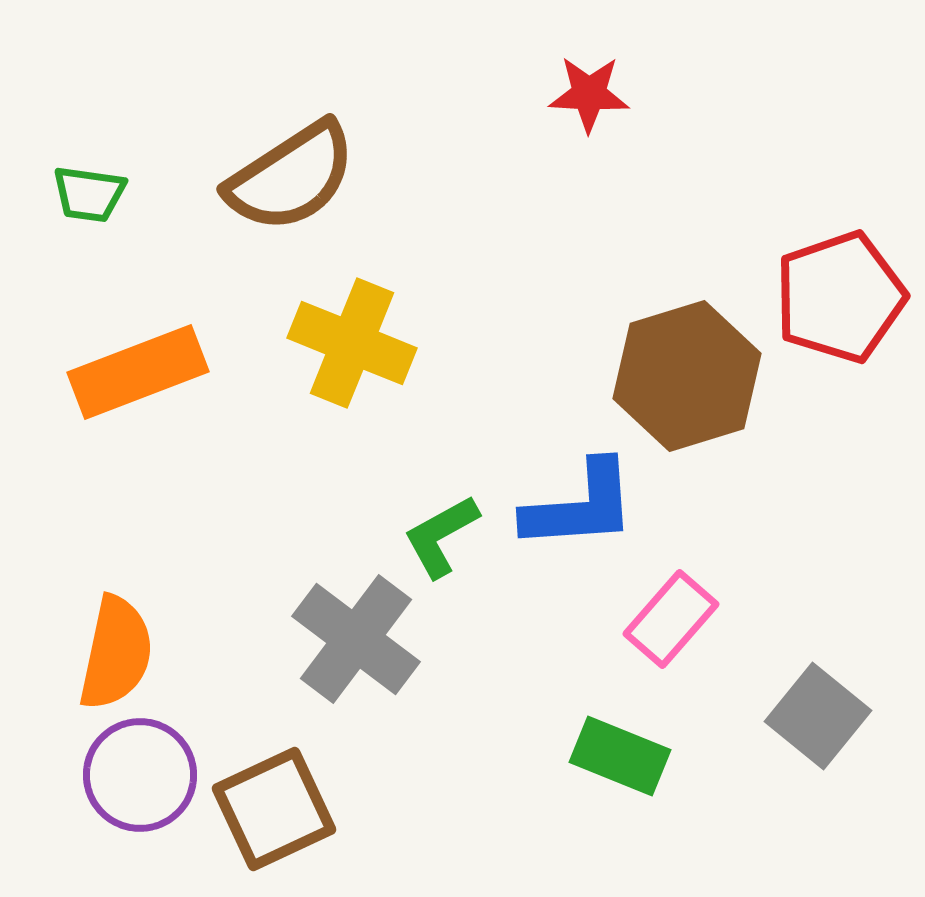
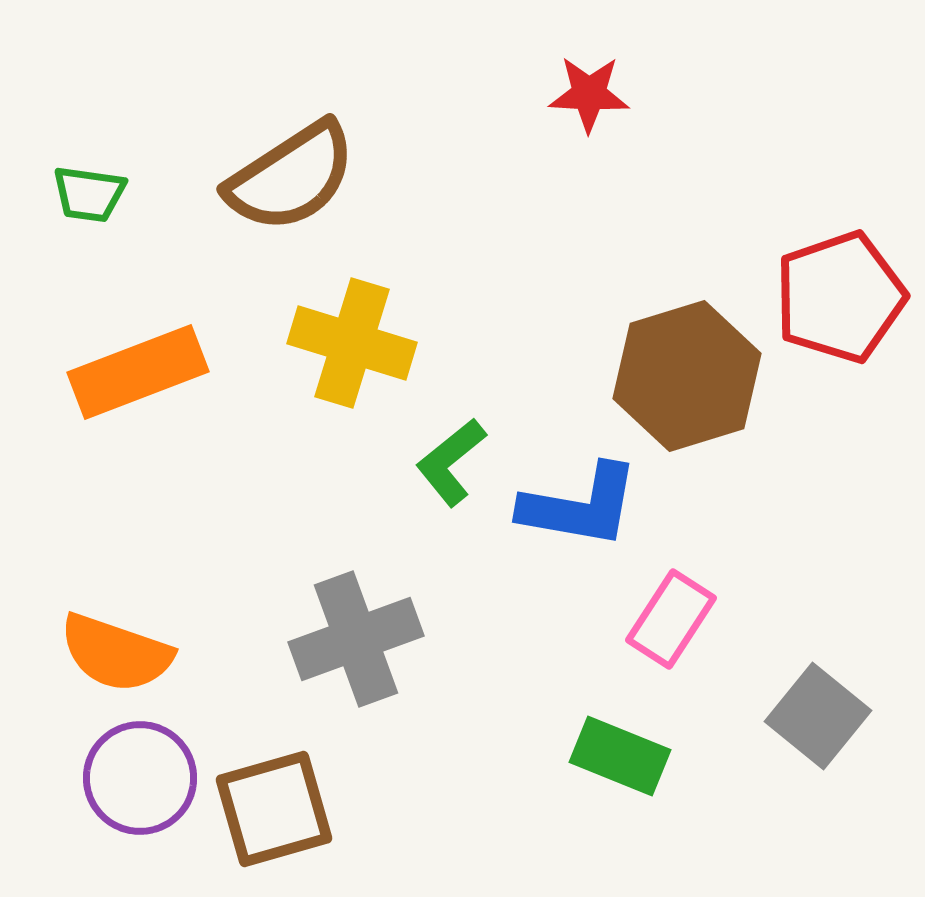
yellow cross: rotated 5 degrees counterclockwise
blue L-shape: rotated 14 degrees clockwise
green L-shape: moved 10 px right, 74 px up; rotated 10 degrees counterclockwise
pink rectangle: rotated 8 degrees counterclockwise
gray cross: rotated 33 degrees clockwise
orange semicircle: rotated 97 degrees clockwise
purple circle: moved 3 px down
brown square: rotated 9 degrees clockwise
